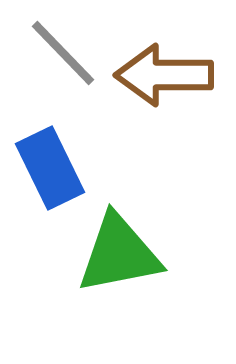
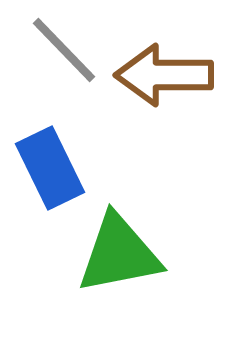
gray line: moved 1 px right, 3 px up
